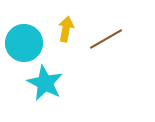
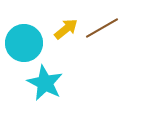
yellow arrow: rotated 40 degrees clockwise
brown line: moved 4 px left, 11 px up
